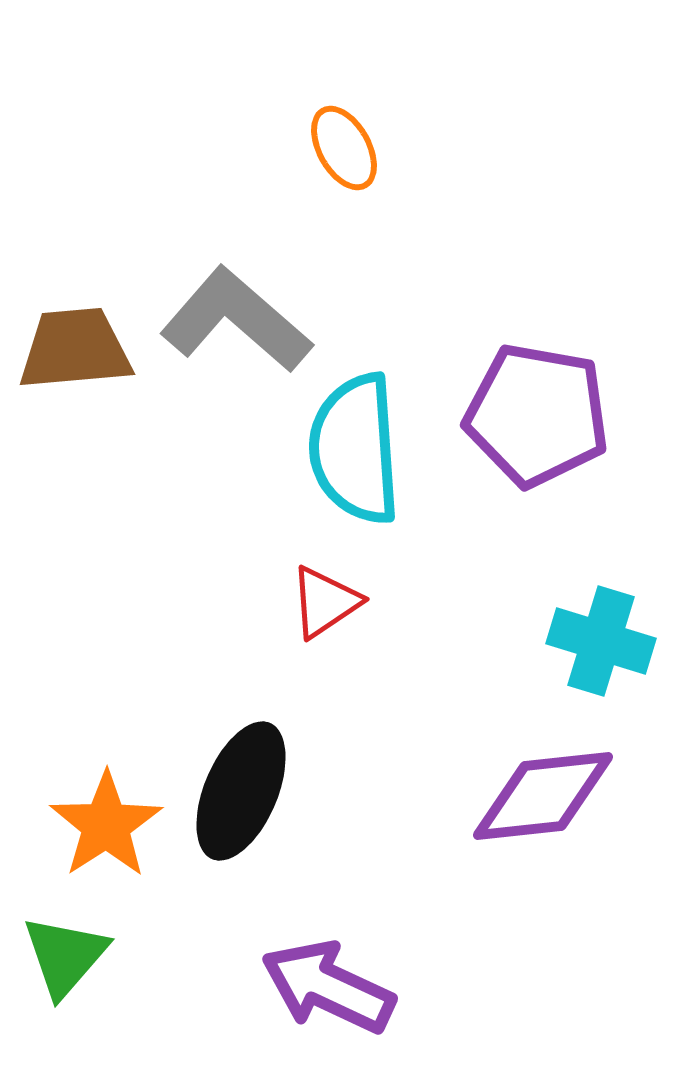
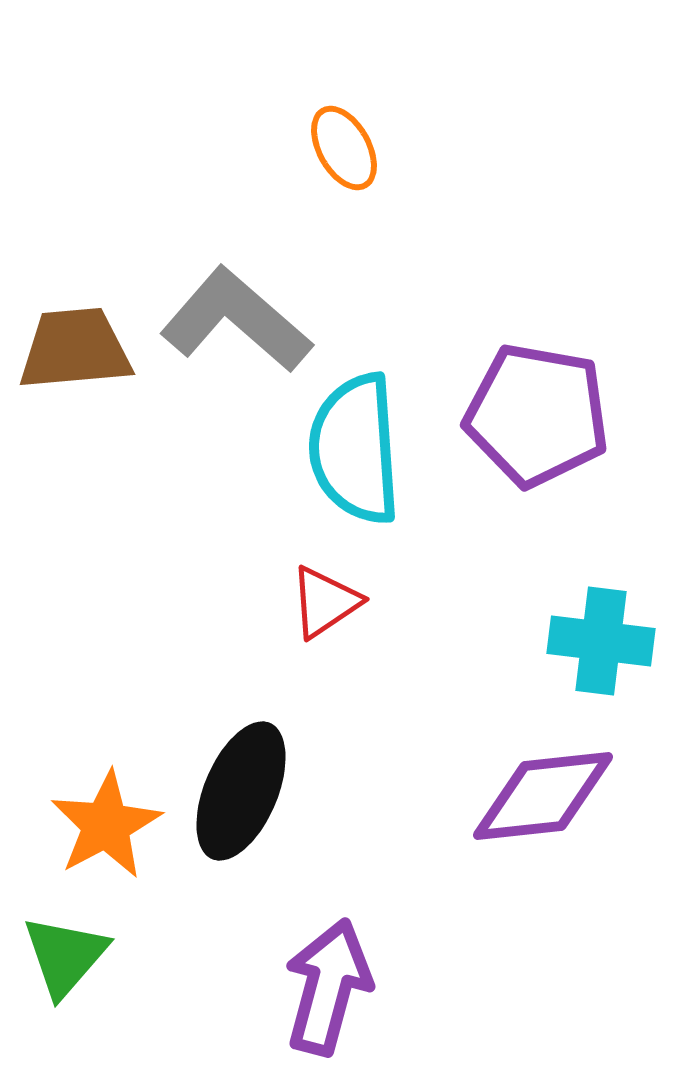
cyan cross: rotated 10 degrees counterclockwise
orange star: rotated 5 degrees clockwise
purple arrow: rotated 80 degrees clockwise
